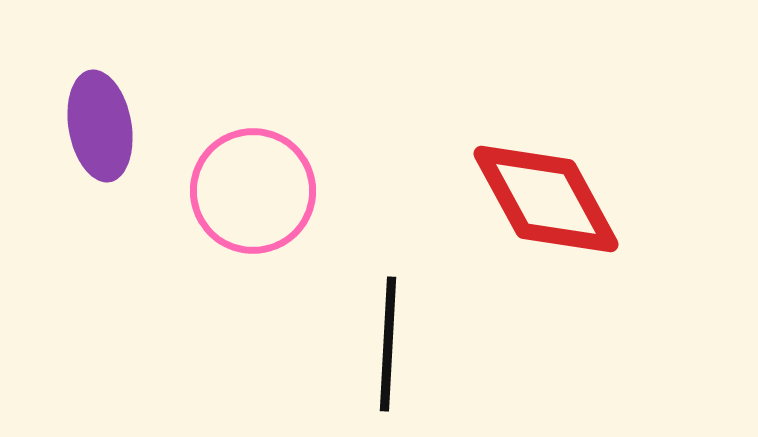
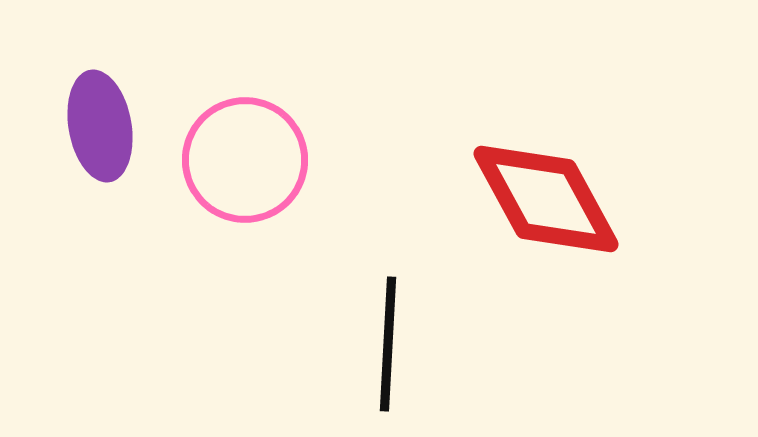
pink circle: moved 8 px left, 31 px up
